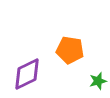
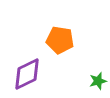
orange pentagon: moved 10 px left, 10 px up
